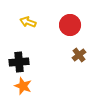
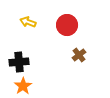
red circle: moved 3 px left
orange star: rotated 18 degrees clockwise
